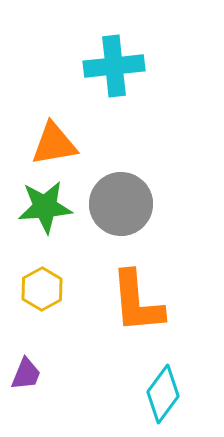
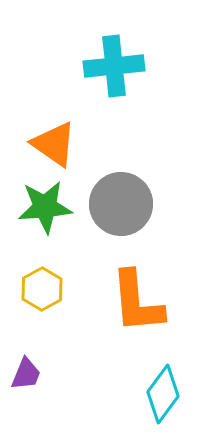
orange triangle: rotated 45 degrees clockwise
